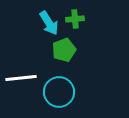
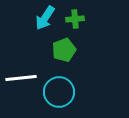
cyan arrow: moved 4 px left, 5 px up; rotated 65 degrees clockwise
